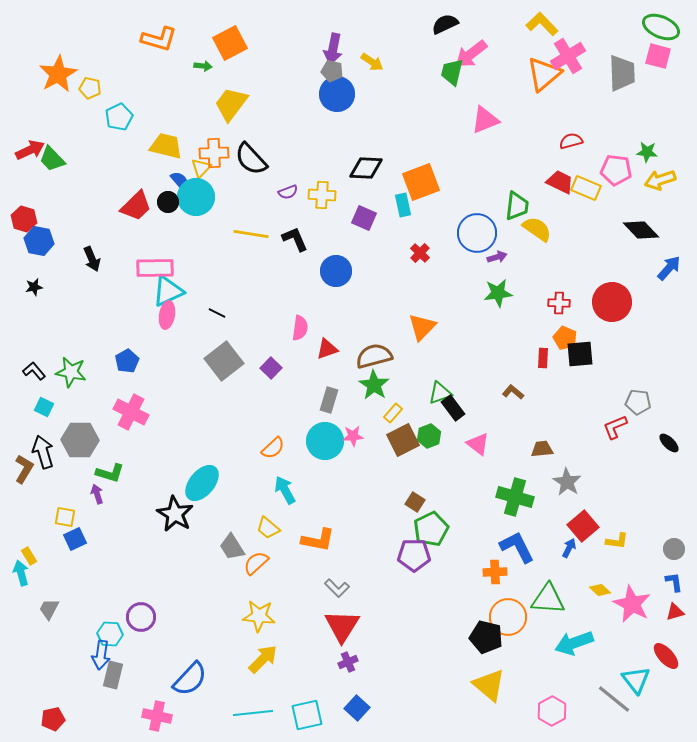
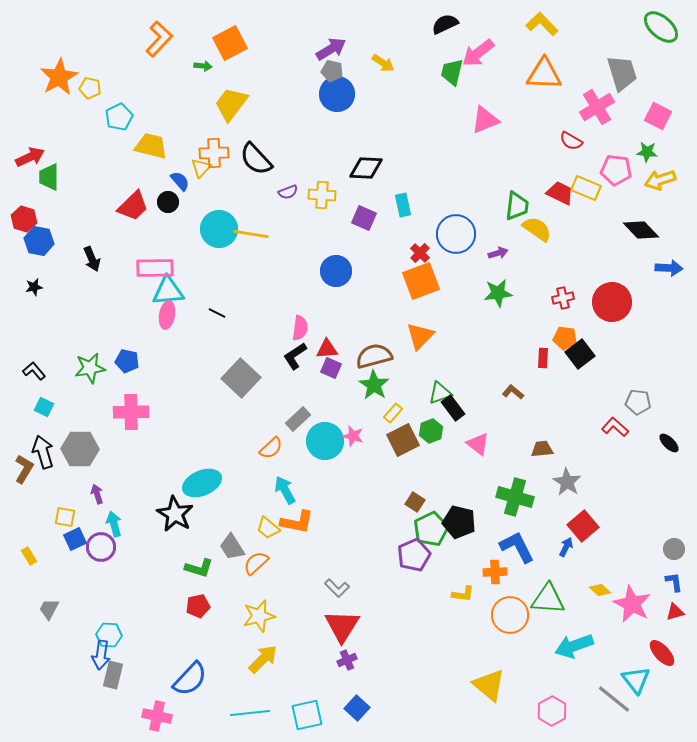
green ellipse at (661, 27): rotated 18 degrees clockwise
orange L-shape at (159, 39): rotated 63 degrees counterclockwise
purple arrow at (333, 49): moved 2 px left; rotated 132 degrees counterclockwise
pink arrow at (471, 54): moved 7 px right, 1 px up
pink cross at (568, 56): moved 29 px right, 51 px down
pink square at (658, 56): moved 60 px down; rotated 12 degrees clockwise
yellow arrow at (372, 62): moved 11 px right, 1 px down
gray trapezoid at (622, 73): rotated 15 degrees counterclockwise
orange star at (58, 74): moved 1 px right, 3 px down
orange triangle at (544, 74): rotated 42 degrees clockwise
red semicircle at (571, 141): rotated 135 degrees counterclockwise
yellow trapezoid at (166, 146): moved 15 px left
red arrow at (30, 150): moved 7 px down
green trapezoid at (52, 159): moved 3 px left, 18 px down; rotated 44 degrees clockwise
black semicircle at (251, 159): moved 5 px right
orange square at (421, 182): moved 99 px down
red trapezoid at (560, 182): moved 11 px down
cyan circle at (196, 197): moved 23 px right, 32 px down
red trapezoid at (136, 206): moved 3 px left
blue circle at (477, 233): moved 21 px left, 1 px down
black L-shape at (295, 239): moved 117 px down; rotated 100 degrees counterclockwise
purple arrow at (497, 257): moved 1 px right, 4 px up
blue arrow at (669, 268): rotated 52 degrees clockwise
cyan triangle at (168, 291): rotated 20 degrees clockwise
red cross at (559, 303): moved 4 px right, 5 px up; rotated 15 degrees counterclockwise
orange triangle at (422, 327): moved 2 px left, 9 px down
orange pentagon at (565, 338): rotated 15 degrees counterclockwise
red triangle at (327, 349): rotated 15 degrees clockwise
black square at (580, 354): rotated 32 degrees counterclockwise
blue pentagon at (127, 361): rotated 30 degrees counterclockwise
gray square at (224, 361): moved 17 px right, 17 px down; rotated 9 degrees counterclockwise
purple square at (271, 368): moved 60 px right; rotated 20 degrees counterclockwise
green star at (71, 372): moved 19 px right, 4 px up; rotated 20 degrees counterclockwise
gray rectangle at (329, 400): moved 31 px left, 19 px down; rotated 30 degrees clockwise
pink cross at (131, 412): rotated 28 degrees counterclockwise
red L-shape at (615, 427): rotated 64 degrees clockwise
pink star at (353, 436): rotated 20 degrees clockwise
green hexagon at (429, 436): moved 2 px right, 5 px up
gray hexagon at (80, 440): moved 9 px down
orange semicircle at (273, 448): moved 2 px left
green L-shape at (110, 473): moved 89 px right, 95 px down
cyan ellipse at (202, 483): rotated 27 degrees clockwise
orange L-shape at (318, 540): moved 21 px left, 18 px up
yellow L-shape at (617, 541): moved 154 px left, 53 px down
blue arrow at (569, 548): moved 3 px left, 1 px up
purple pentagon at (414, 555): rotated 24 degrees counterclockwise
cyan arrow at (21, 573): moved 93 px right, 49 px up
yellow star at (259, 616): rotated 20 degrees counterclockwise
purple circle at (141, 617): moved 40 px left, 70 px up
orange circle at (508, 617): moved 2 px right, 2 px up
cyan hexagon at (110, 634): moved 1 px left, 1 px down
black pentagon at (486, 637): moved 27 px left, 115 px up
cyan arrow at (574, 643): moved 3 px down
red ellipse at (666, 656): moved 4 px left, 3 px up
purple cross at (348, 662): moved 1 px left, 2 px up
cyan line at (253, 713): moved 3 px left
red pentagon at (53, 719): moved 145 px right, 113 px up
